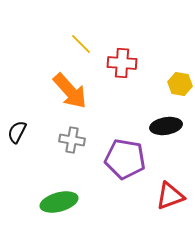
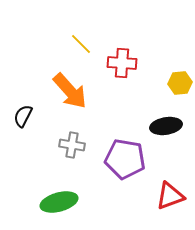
yellow hexagon: moved 1 px up; rotated 15 degrees counterclockwise
black semicircle: moved 6 px right, 16 px up
gray cross: moved 5 px down
